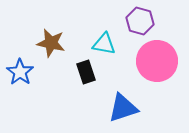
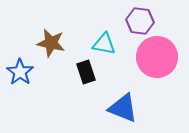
purple hexagon: rotated 8 degrees counterclockwise
pink circle: moved 4 px up
blue triangle: rotated 40 degrees clockwise
